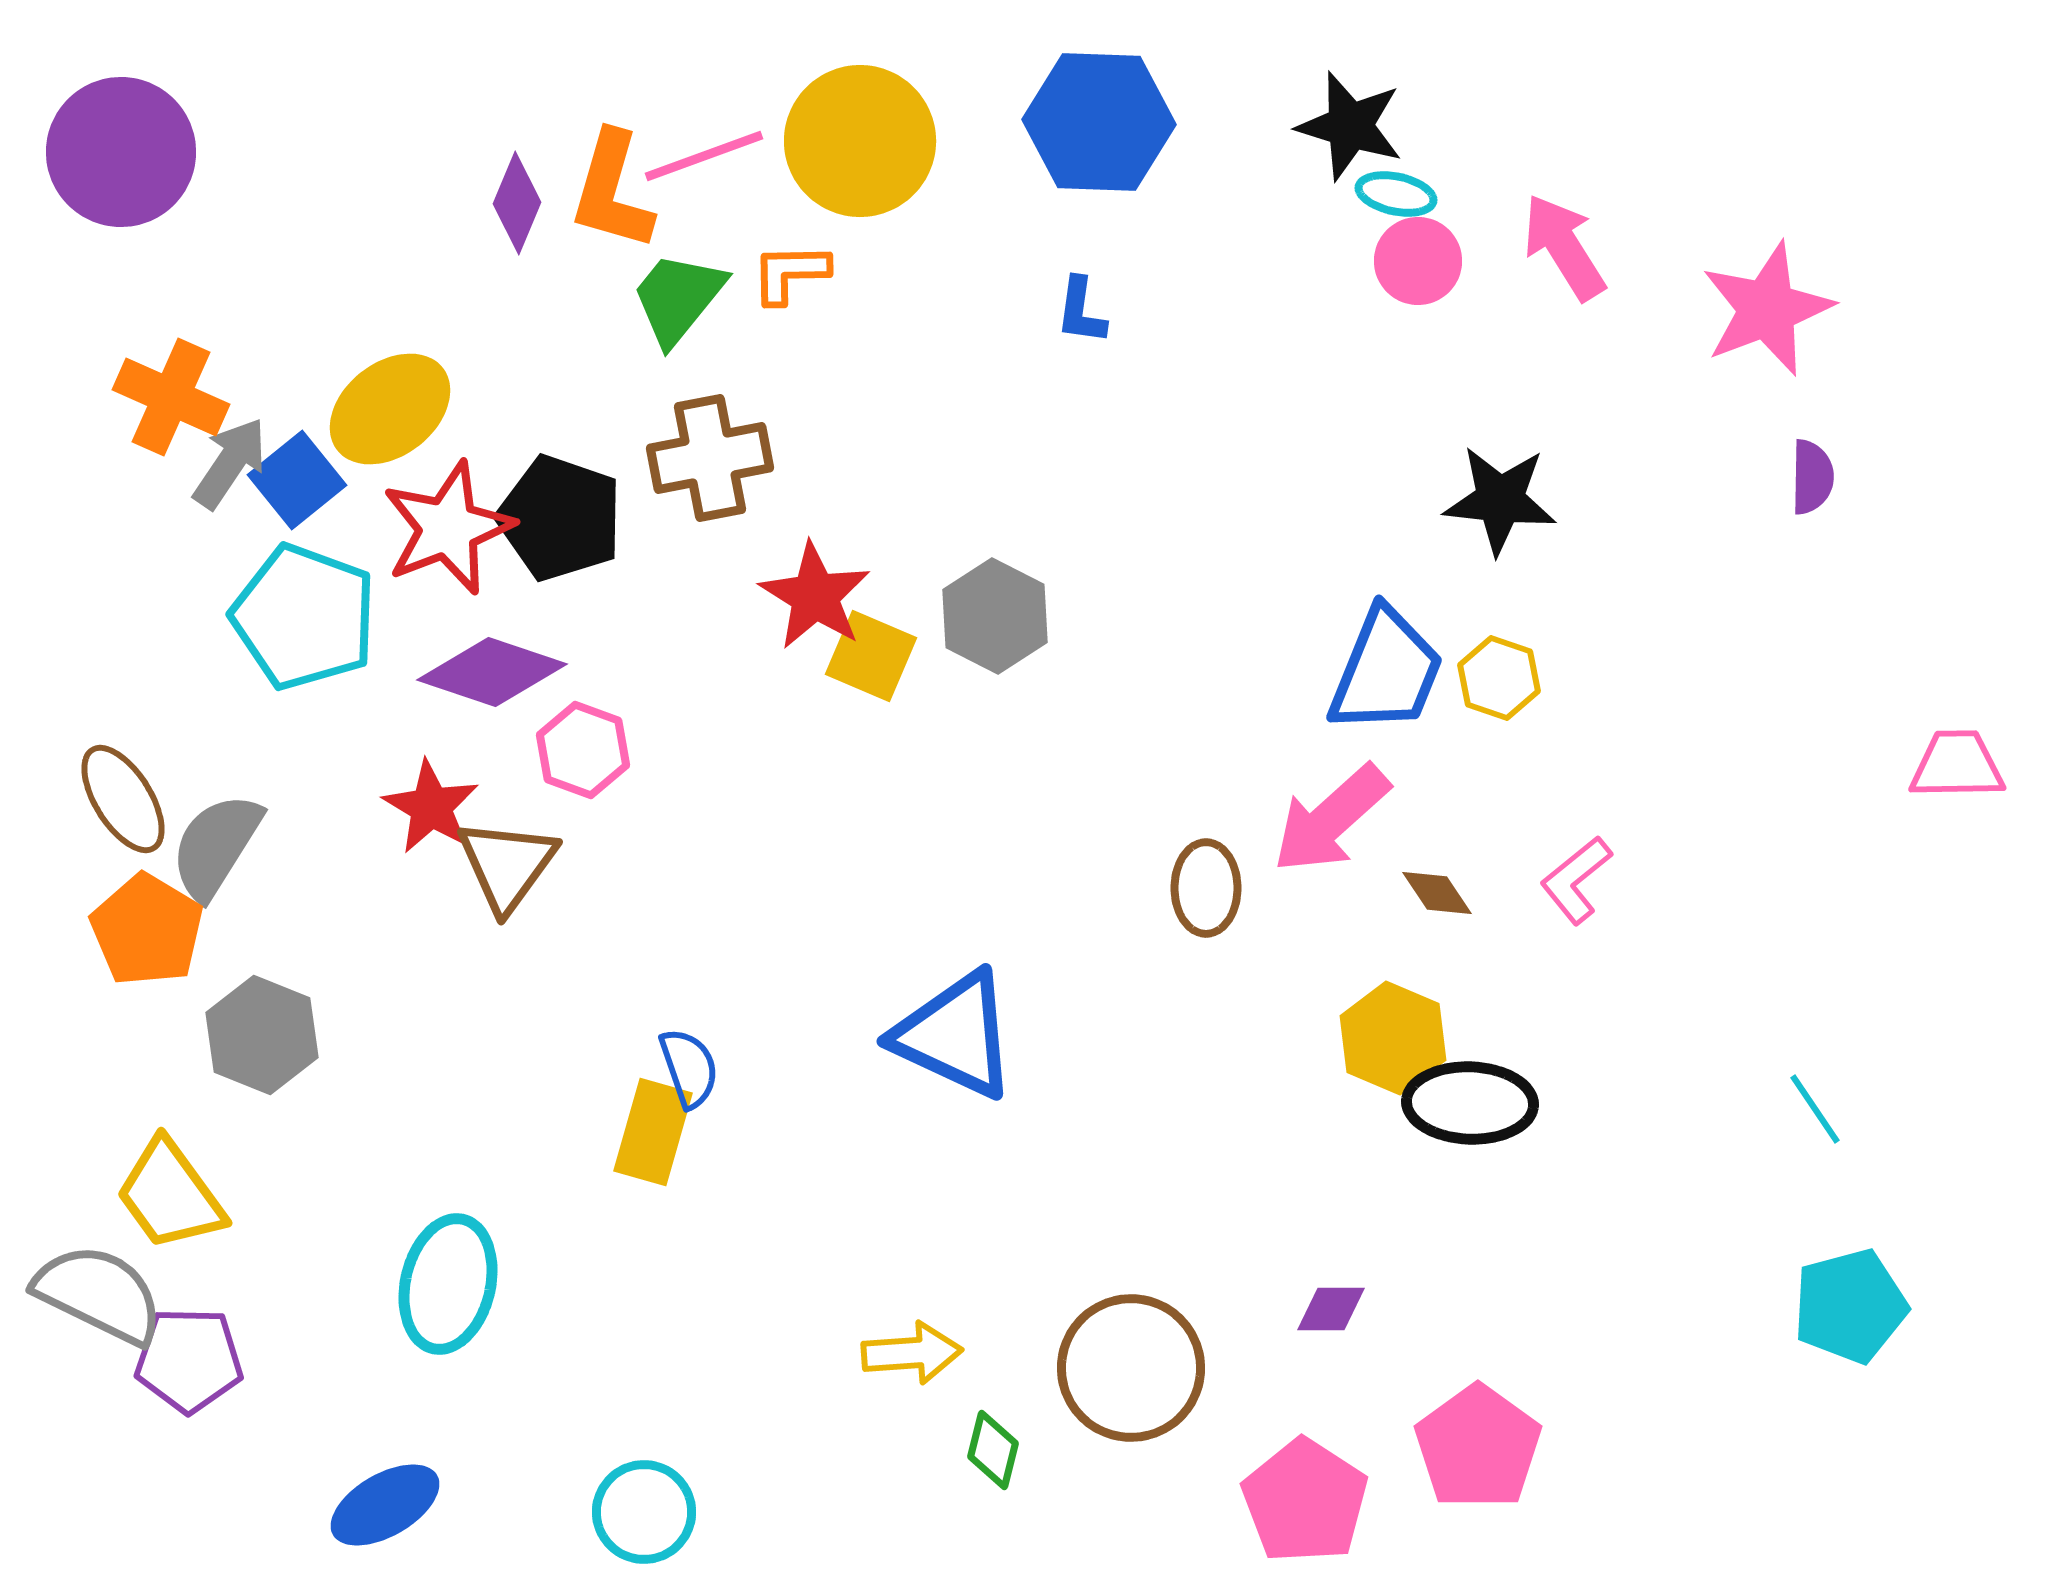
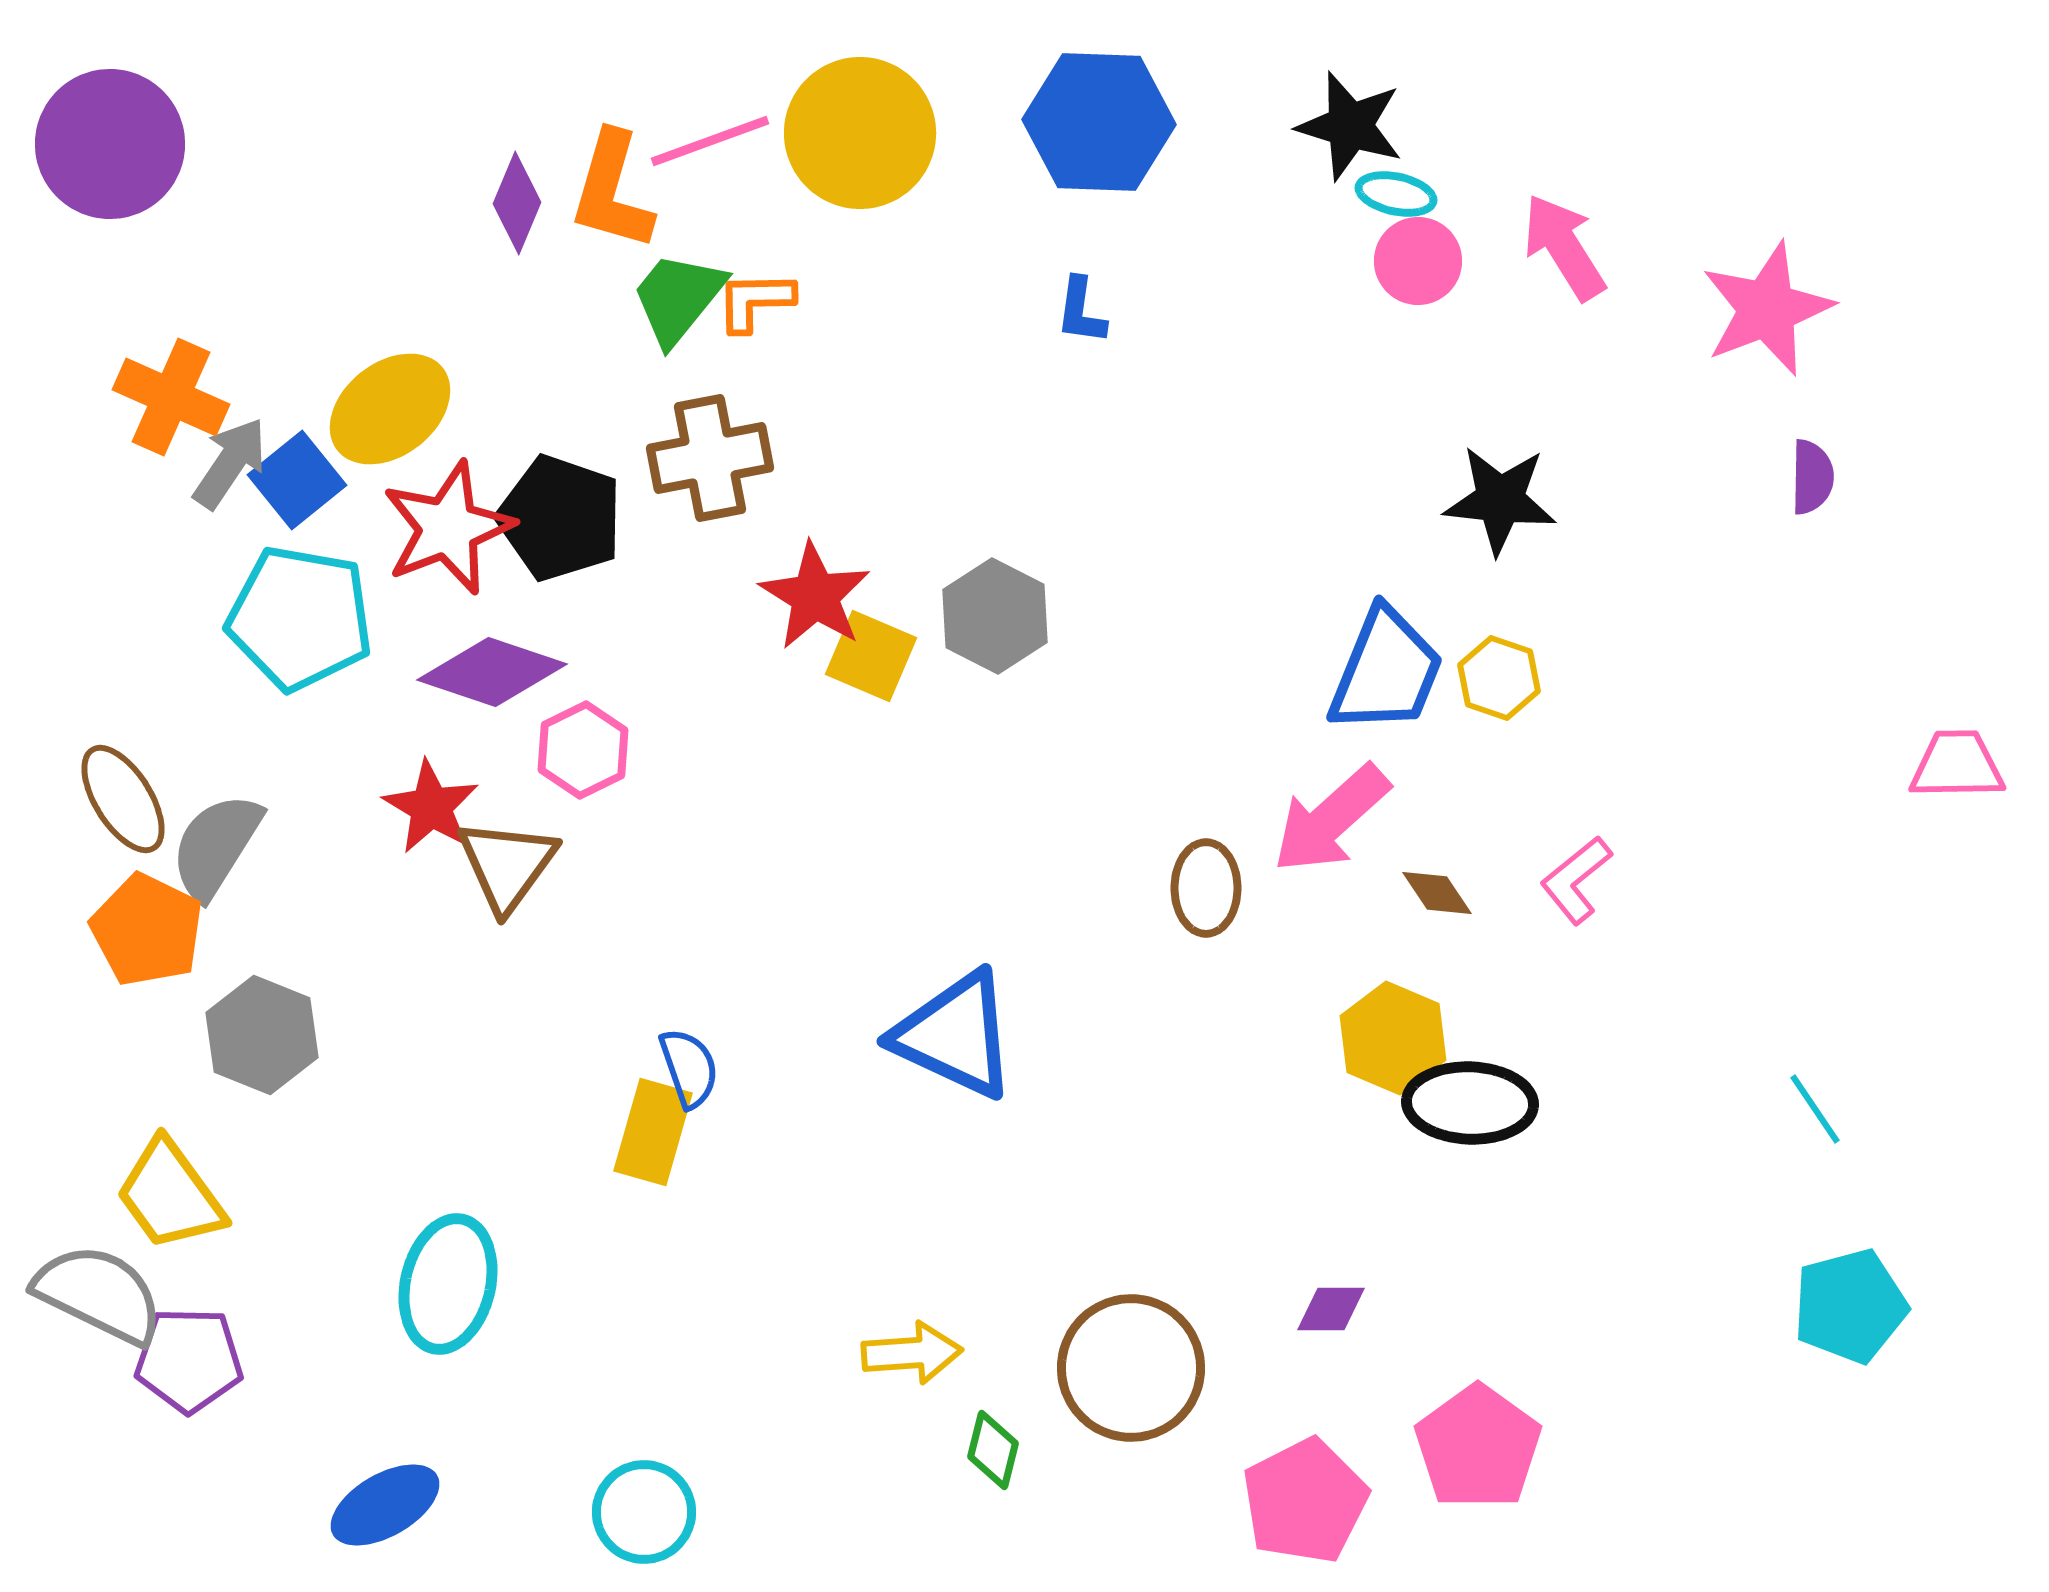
yellow circle at (860, 141): moved 8 px up
purple circle at (121, 152): moved 11 px left, 8 px up
pink line at (704, 156): moved 6 px right, 15 px up
orange L-shape at (790, 273): moved 35 px left, 28 px down
cyan pentagon at (304, 617): moved 4 px left, 1 px down; rotated 10 degrees counterclockwise
pink hexagon at (583, 750): rotated 14 degrees clockwise
orange pentagon at (147, 930): rotated 5 degrees counterclockwise
pink pentagon at (1305, 1501): rotated 12 degrees clockwise
